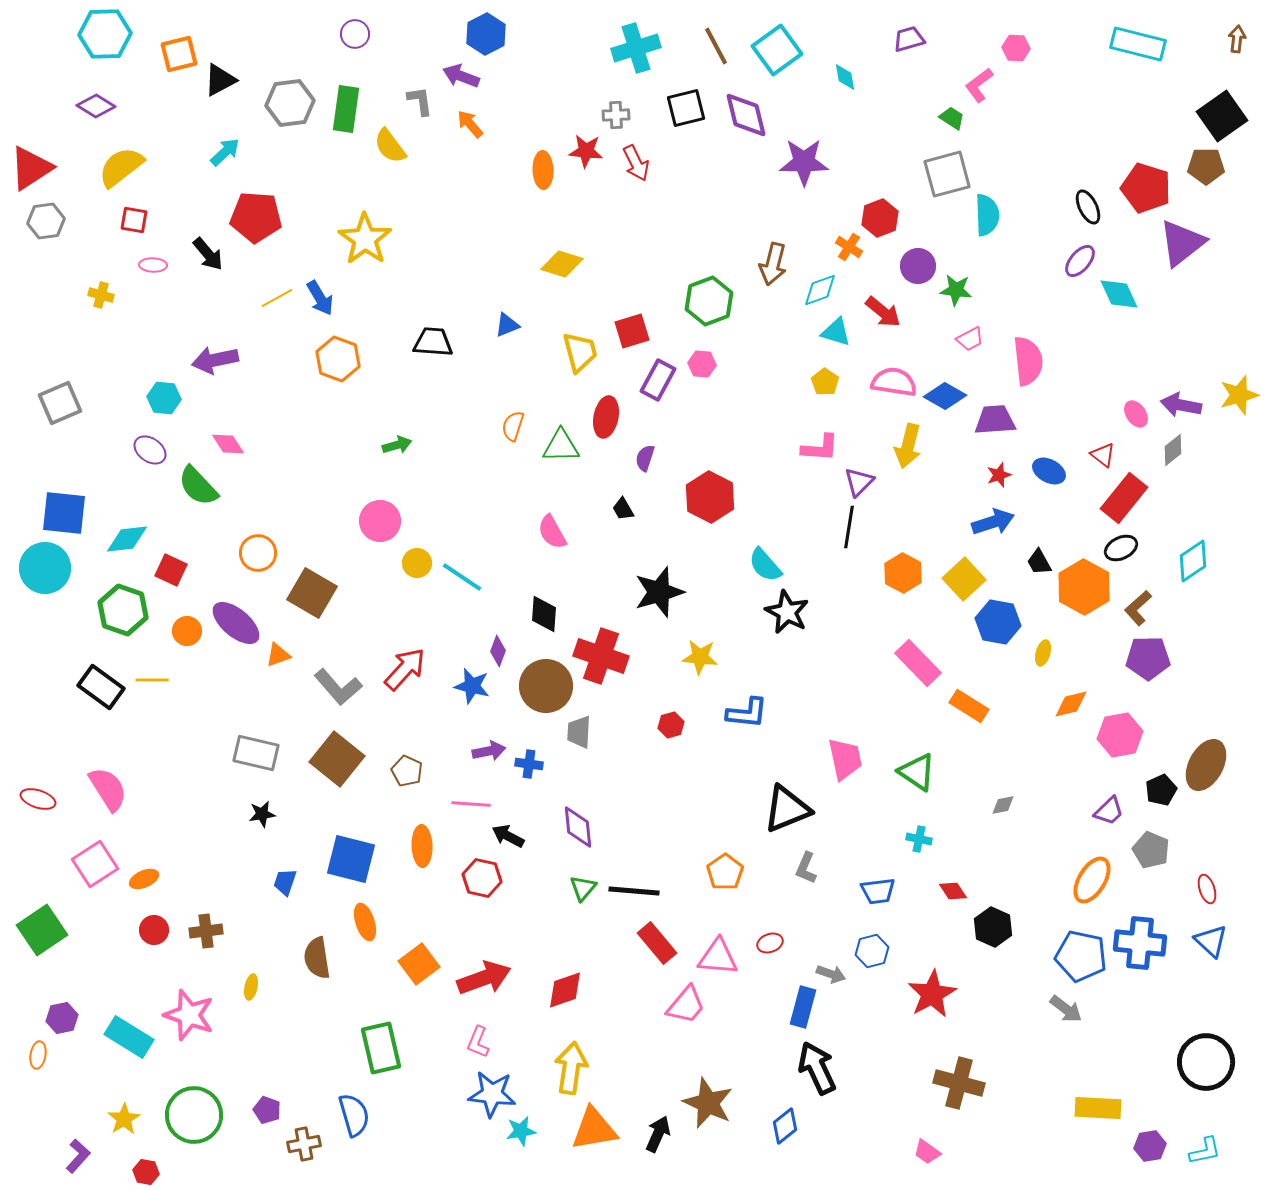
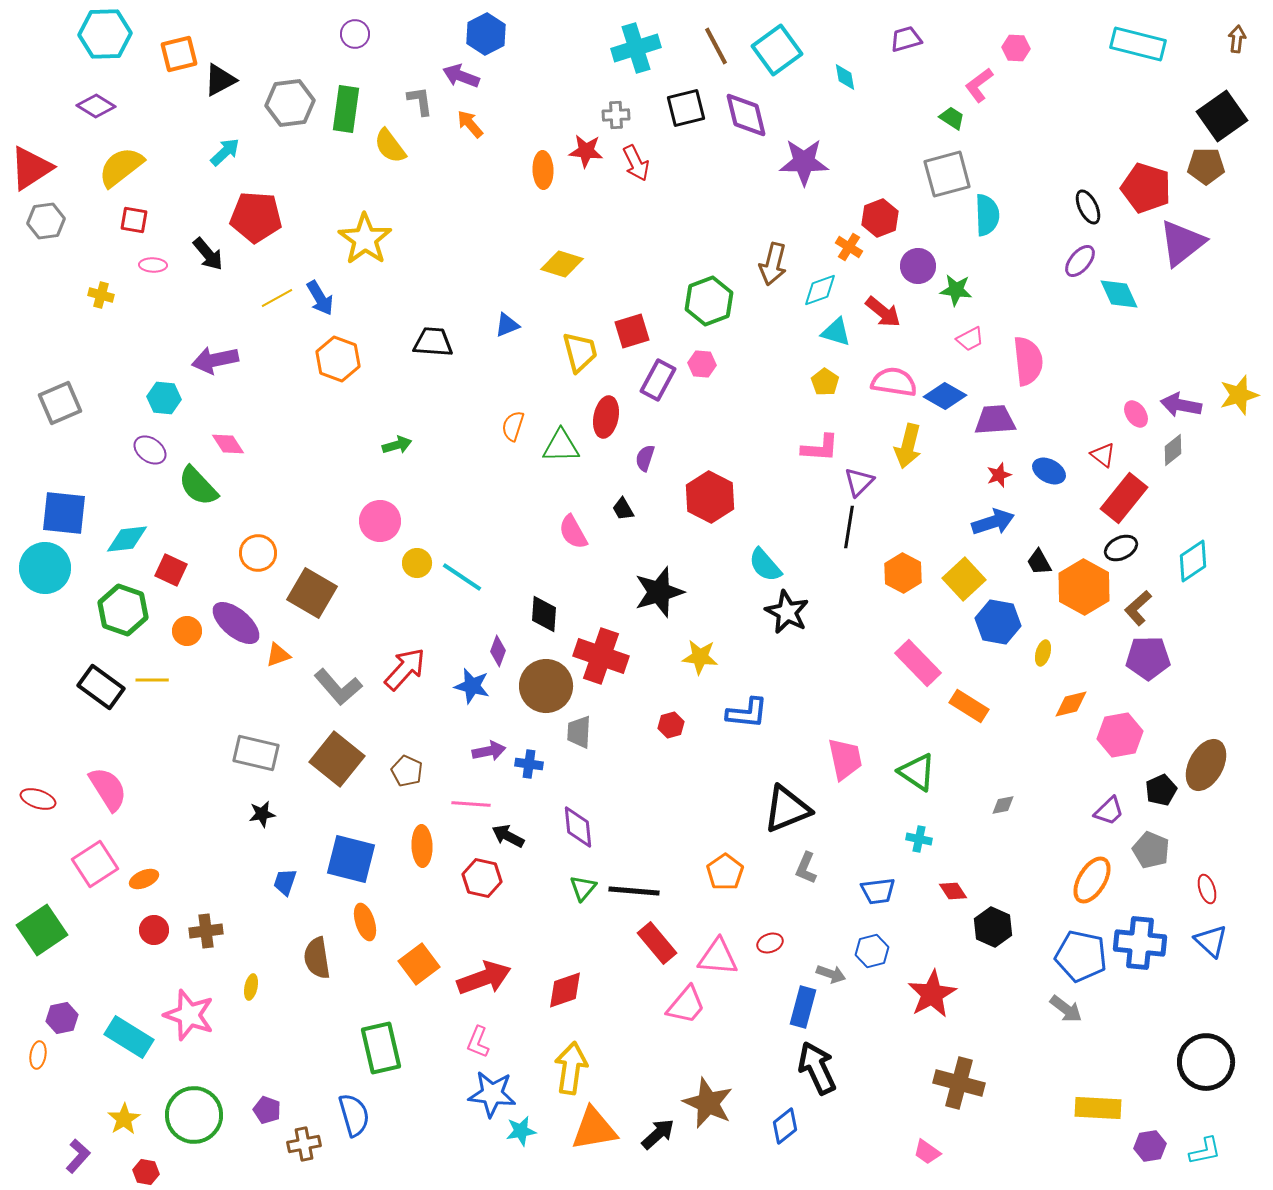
purple trapezoid at (909, 39): moved 3 px left
pink semicircle at (552, 532): moved 21 px right
black arrow at (658, 1134): rotated 24 degrees clockwise
